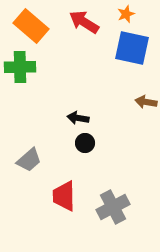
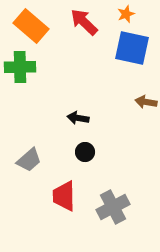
red arrow: rotated 12 degrees clockwise
black circle: moved 9 px down
